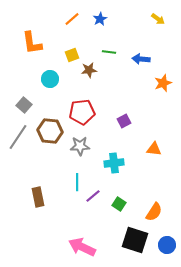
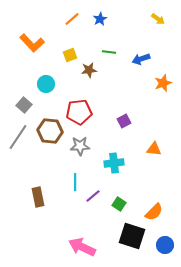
orange L-shape: rotated 35 degrees counterclockwise
yellow square: moved 2 px left
blue arrow: rotated 24 degrees counterclockwise
cyan circle: moved 4 px left, 5 px down
red pentagon: moved 3 px left
cyan line: moved 2 px left
orange semicircle: rotated 12 degrees clockwise
black square: moved 3 px left, 4 px up
blue circle: moved 2 px left
